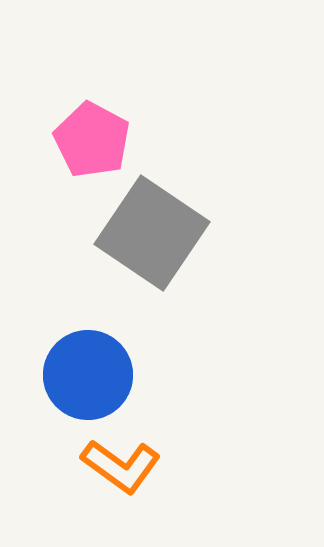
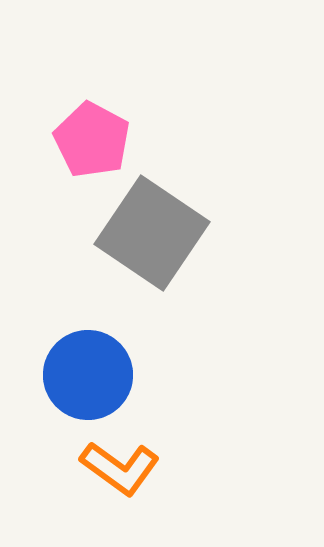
orange L-shape: moved 1 px left, 2 px down
